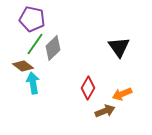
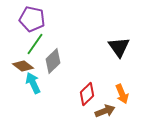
gray diamond: moved 13 px down
cyan arrow: rotated 15 degrees counterclockwise
red diamond: moved 1 px left, 6 px down; rotated 15 degrees clockwise
orange arrow: rotated 90 degrees counterclockwise
